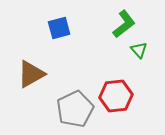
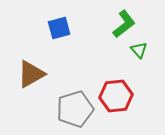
gray pentagon: rotated 9 degrees clockwise
